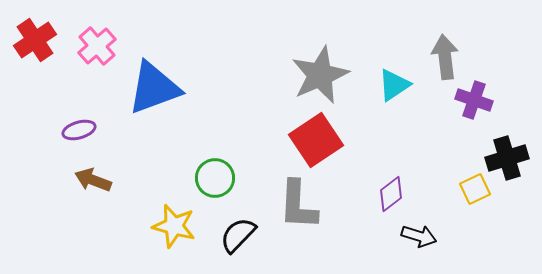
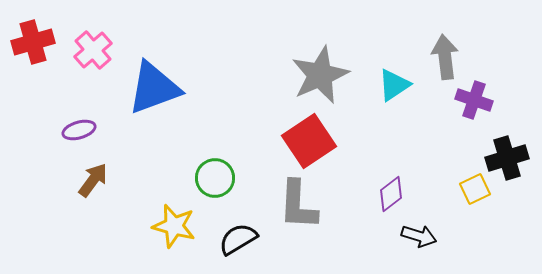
red cross: moved 2 px left, 2 px down; rotated 18 degrees clockwise
pink cross: moved 4 px left, 4 px down
red square: moved 7 px left, 1 px down
brown arrow: rotated 105 degrees clockwise
black semicircle: moved 4 px down; rotated 15 degrees clockwise
